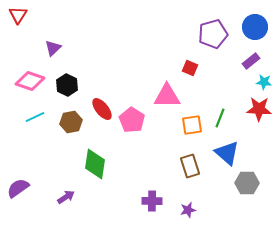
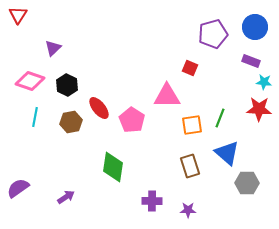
purple rectangle: rotated 60 degrees clockwise
red ellipse: moved 3 px left, 1 px up
cyan line: rotated 54 degrees counterclockwise
green diamond: moved 18 px right, 3 px down
purple star: rotated 14 degrees clockwise
